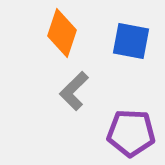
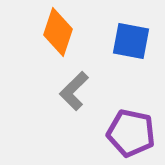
orange diamond: moved 4 px left, 1 px up
purple pentagon: rotated 9 degrees clockwise
